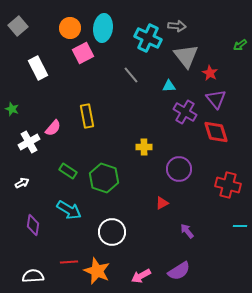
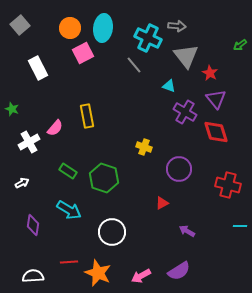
gray square: moved 2 px right, 1 px up
gray line: moved 3 px right, 10 px up
cyan triangle: rotated 24 degrees clockwise
pink semicircle: moved 2 px right
yellow cross: rotated 21 degrees clockwise
purple arrow: rotated 21 degrees counterclockwise
orange star: moved 1 px right, 2 px down
